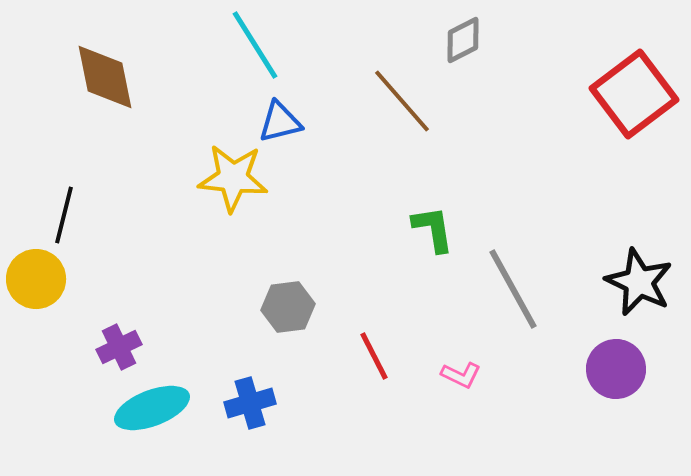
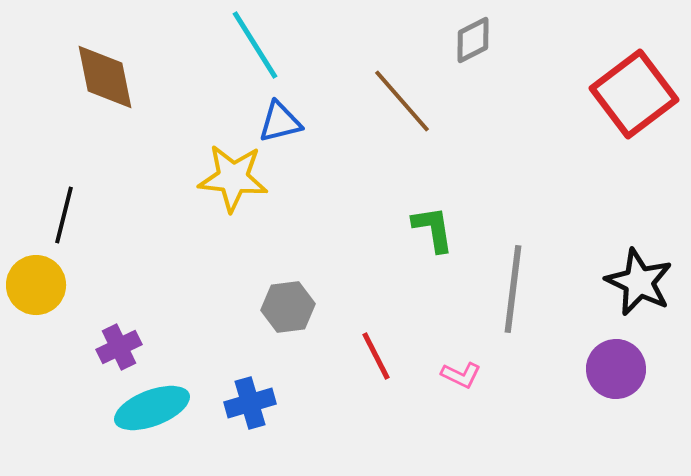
gray diamond: moved 10 px right
yellow circle: moved 6 px down
gray line: rotated 36 degrees clockwise
red line: moved 2 px right
